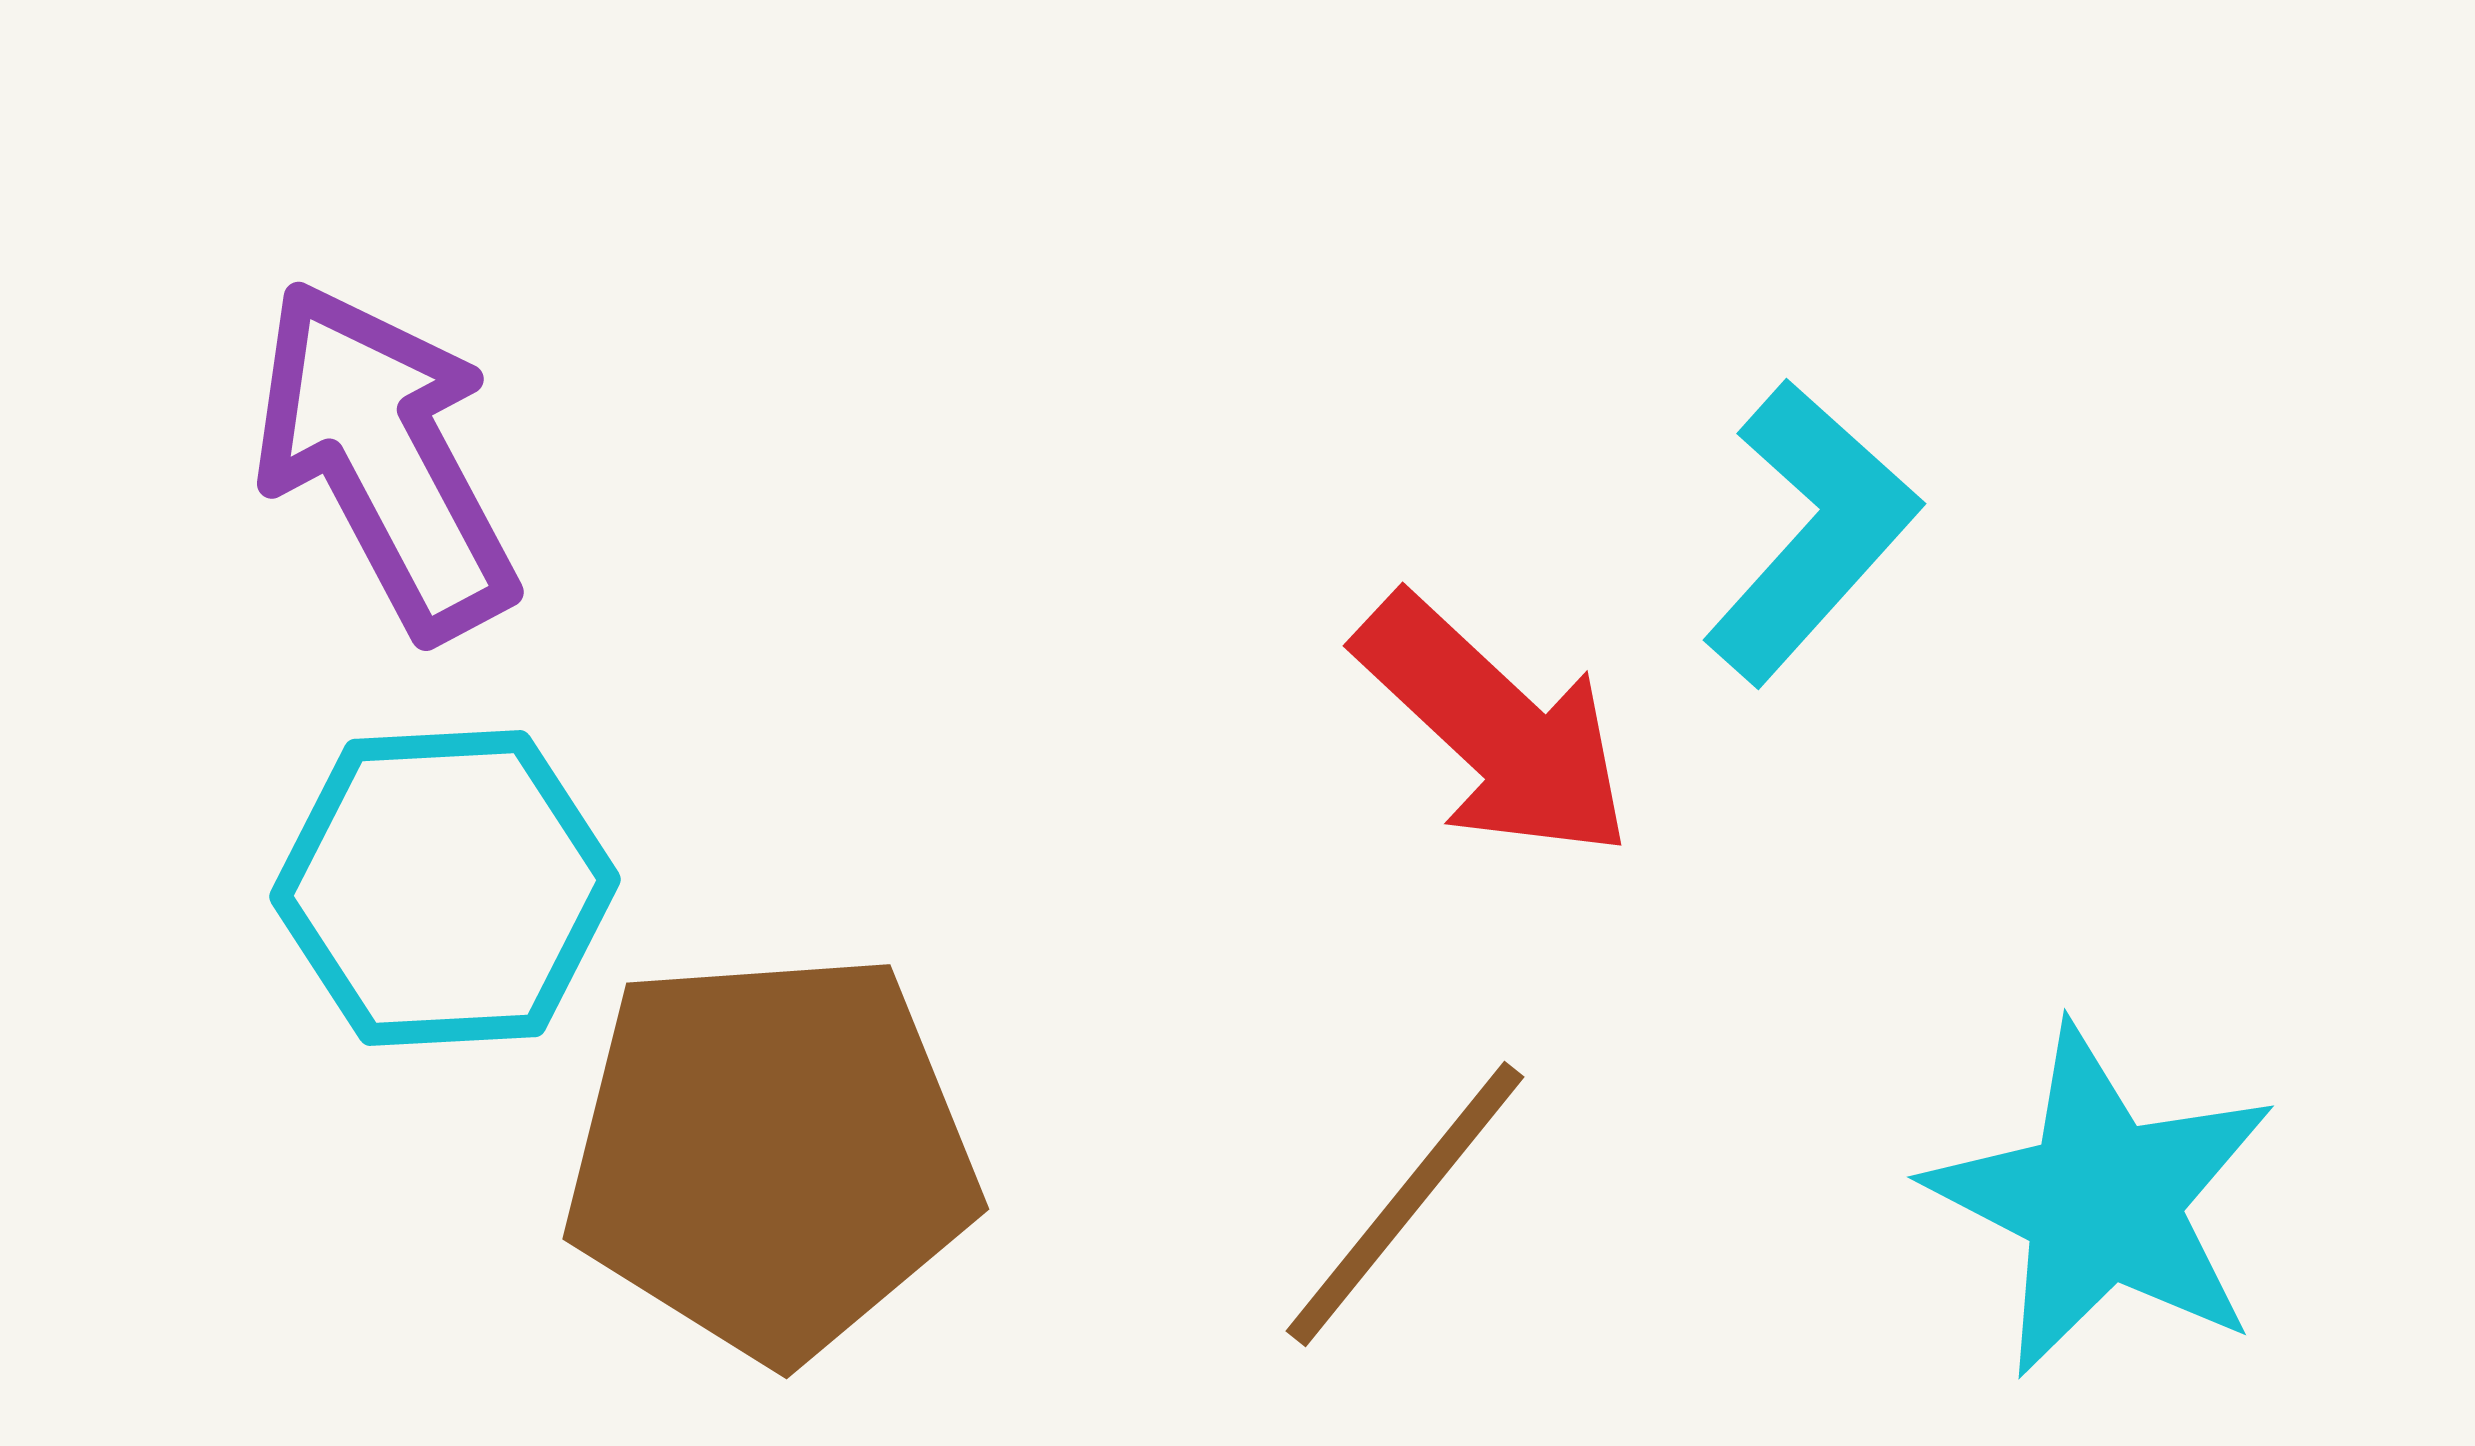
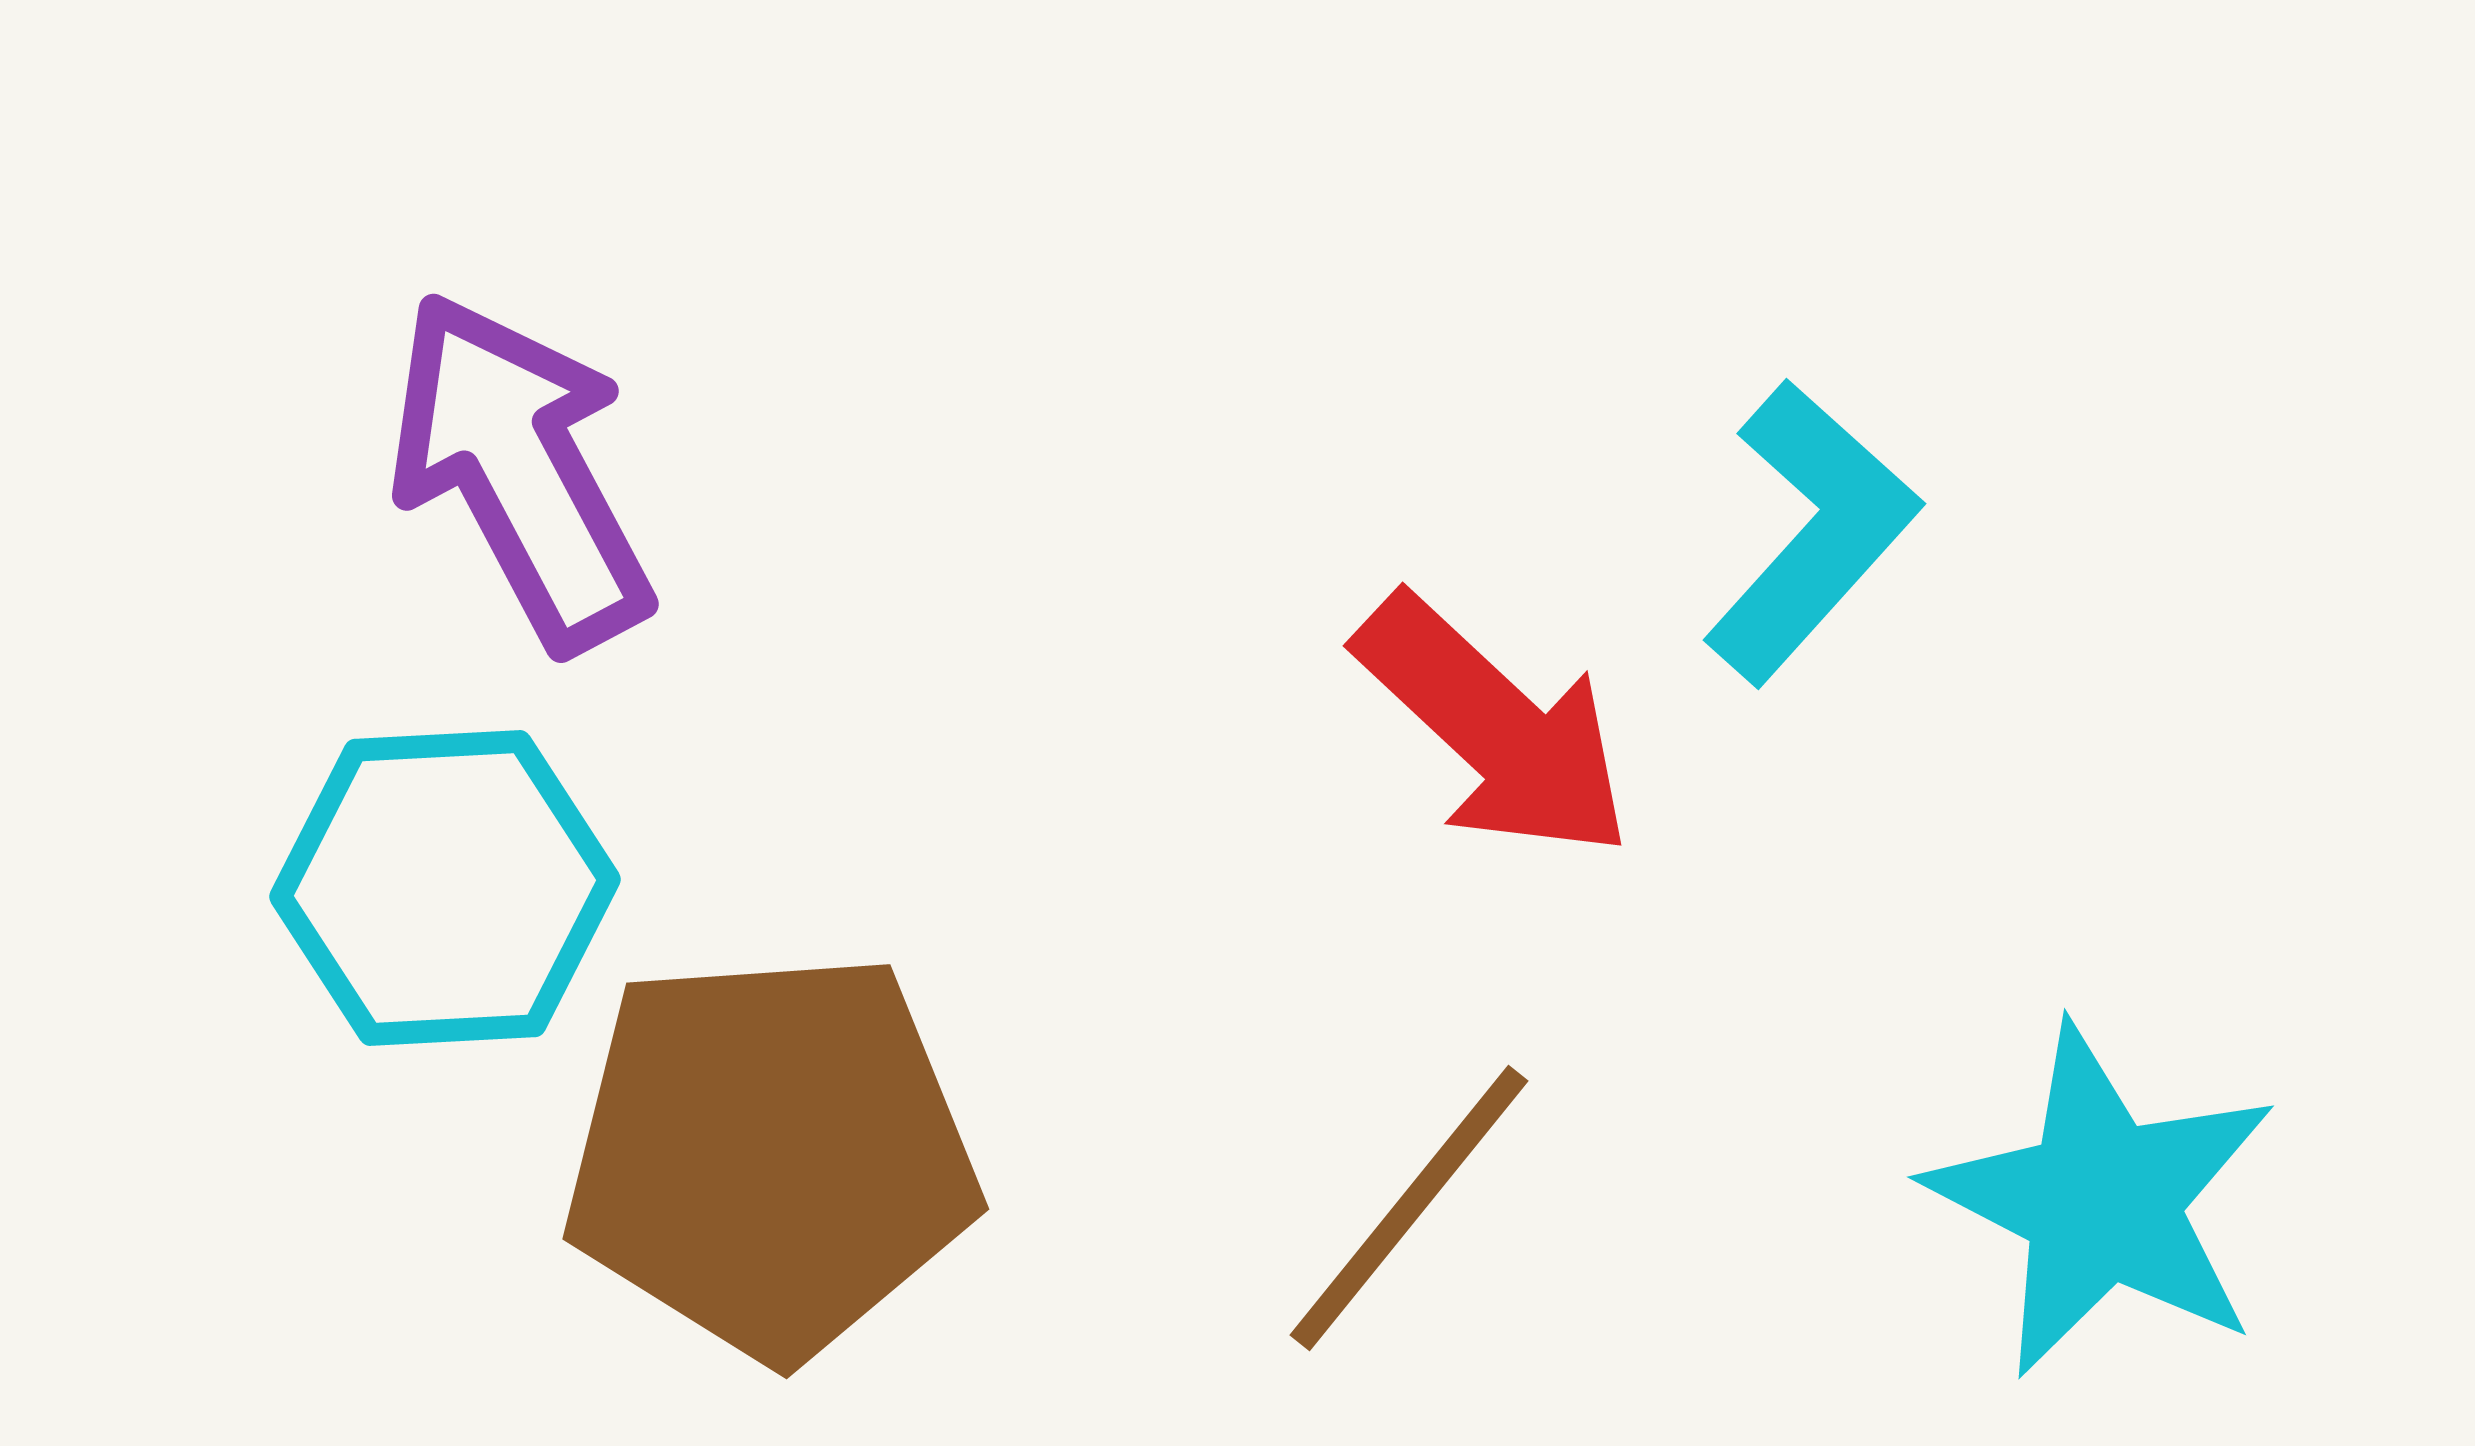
purple arrow: moved 135 px right, 12 px down
brown line: moved 4 px right, 4 px down
